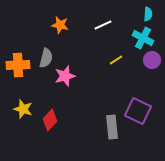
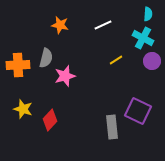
purple circle: moved 1 px down
